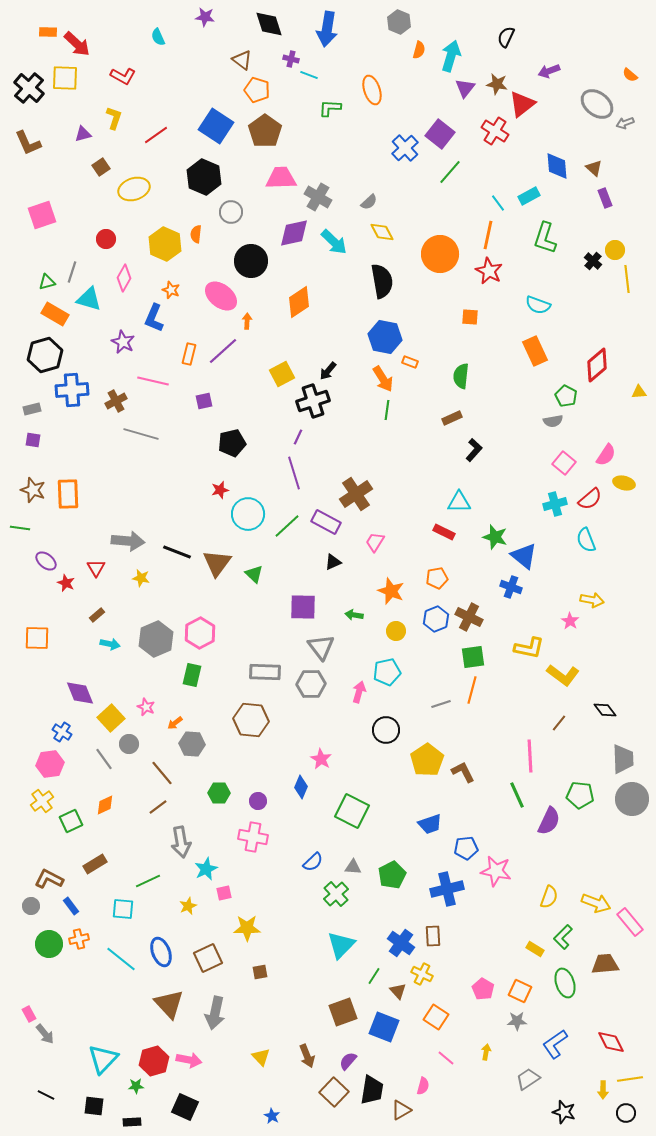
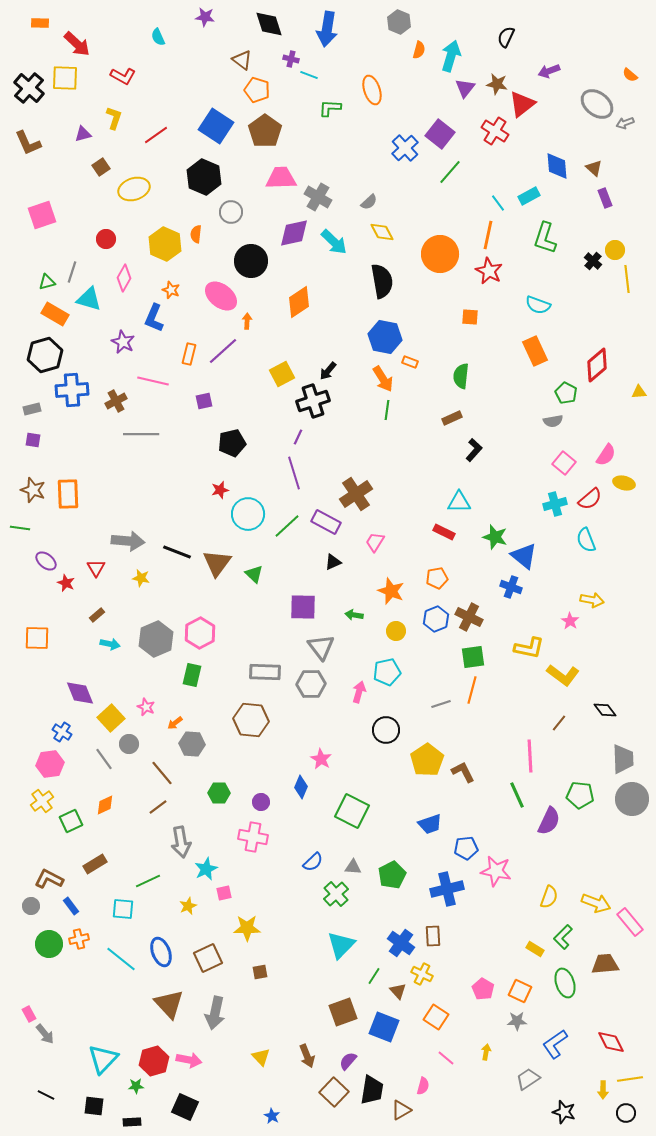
orange rectangle at (48, 32): moved 8 px left, 9 px up
green pentagon at (566, 396): moved 3 px up
gray line at (141, 434): rotated 16 degrees counterclockwise
purple circle at (258, 801): moved 3 px right, 1 px down
